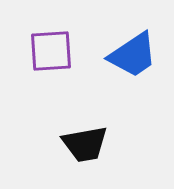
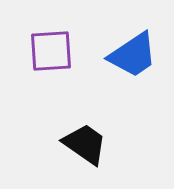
black trapezoid: rotated 135 degrees counterclockwise
